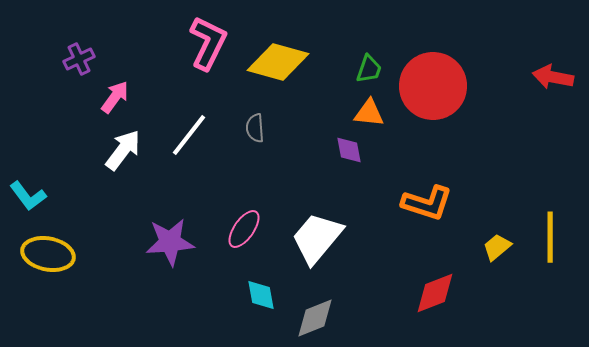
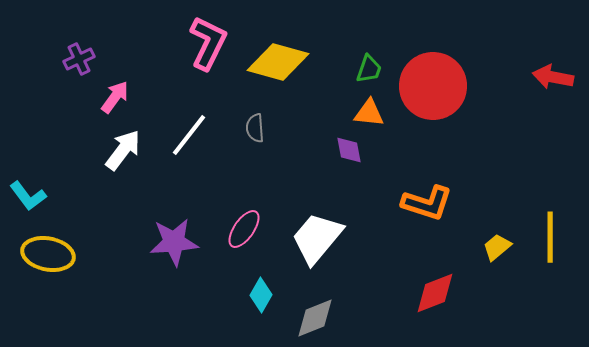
purple star: moved 4 px right
cyan diamond: rotated 40 degrees clockwise
